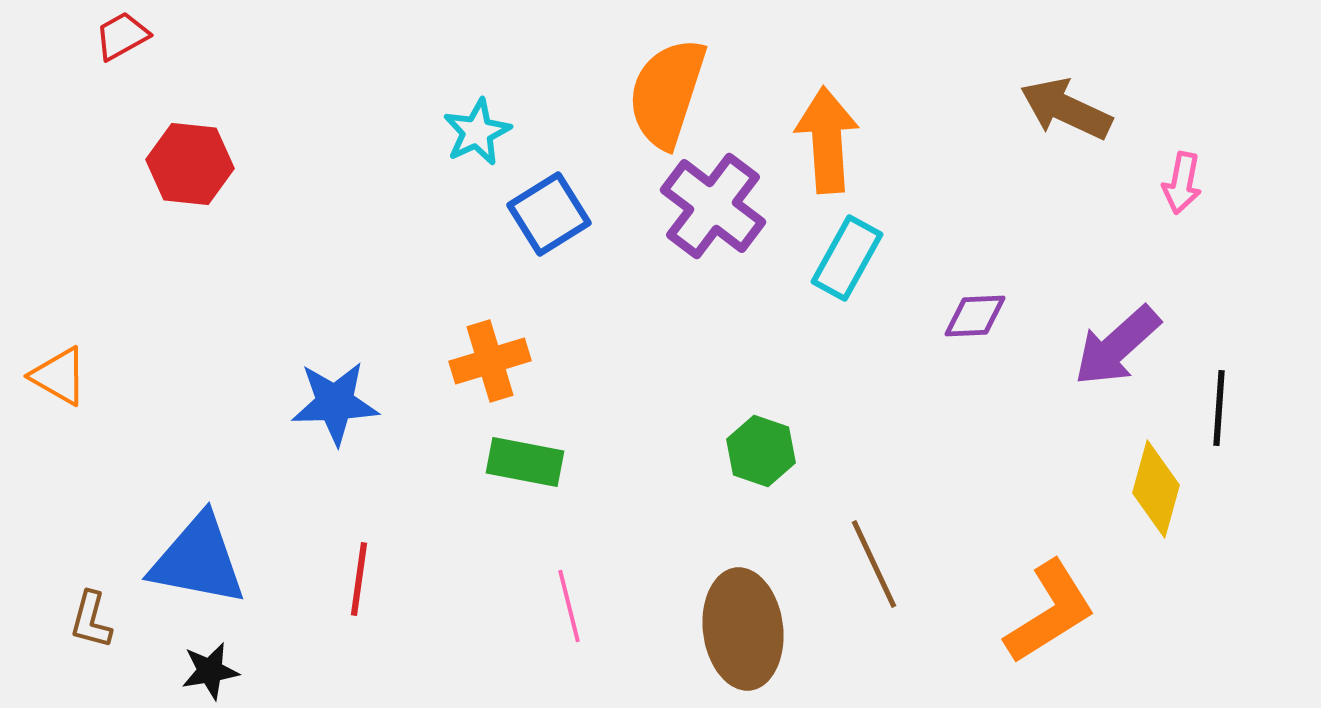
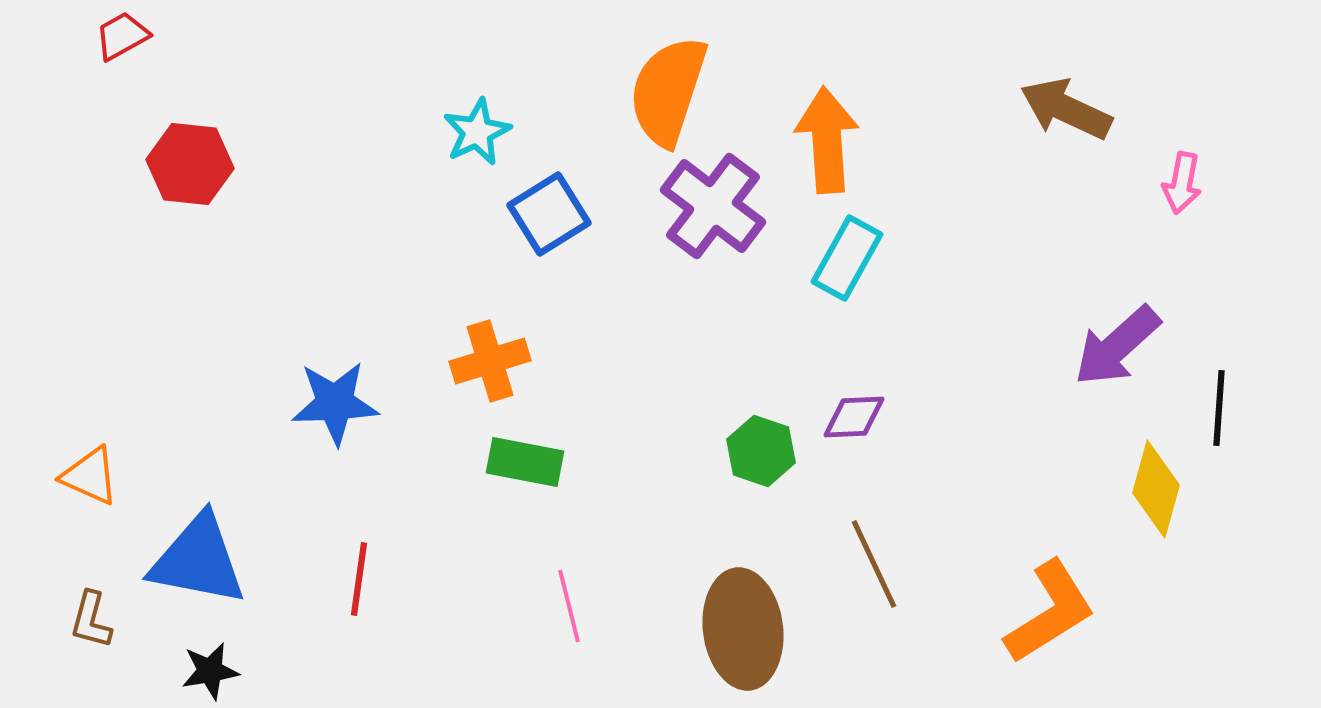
orange semicircle: moved 1 px right, 2 px up
purple diamond: moved 121 px left, 101 px down
orange triangle: moved 31 px right, 100 px down; rotated 6 degrees counterclockwise
